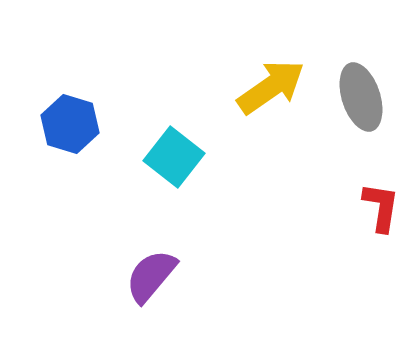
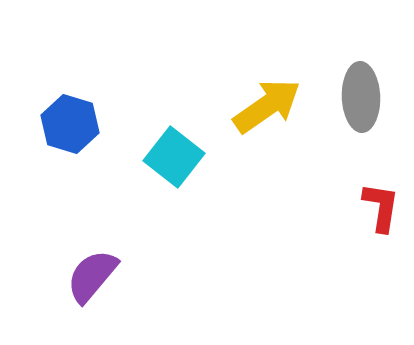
yellow arrow: moved 4 px left, 19 px down
gray ellipse: rotated 16 degrees clockwise
purple semicircle: moved 59 px left
